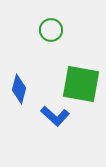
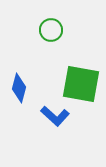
blue diamond: moved 1 px up
